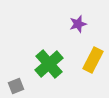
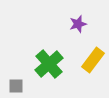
yellow rectangle: rotated 10 degrees clockwise
gray square: rotated 21 degrees clockwise
